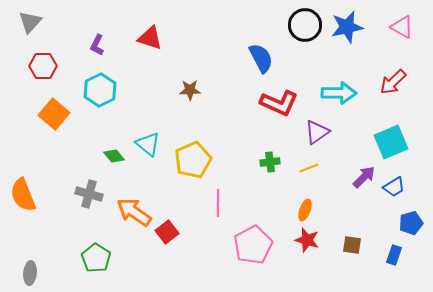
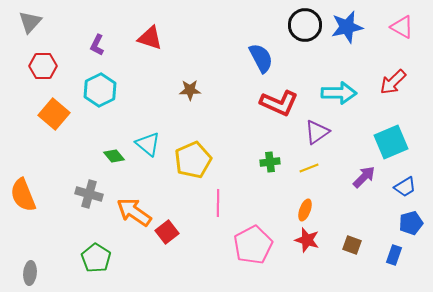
blue trapezoid: moved 11 px right
brown square: rotated 12 degrees clockwise
